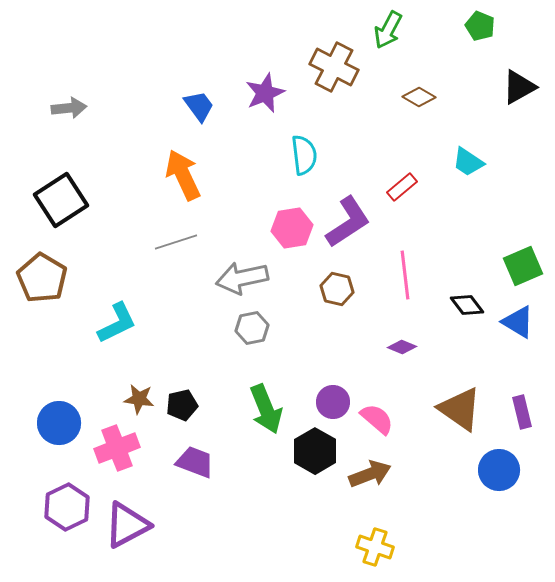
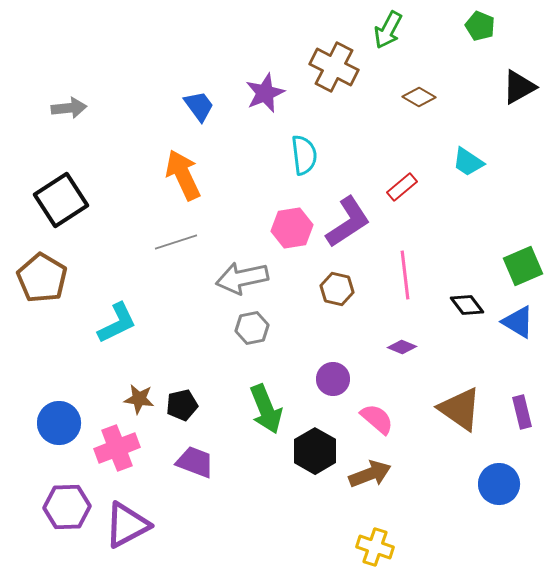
purple circle at (333, 402): moved 23 px up
blue circle at (499, 470): moved 14 px down
purple hexagon at (67, 507): rotated 24 degrees clockwise
